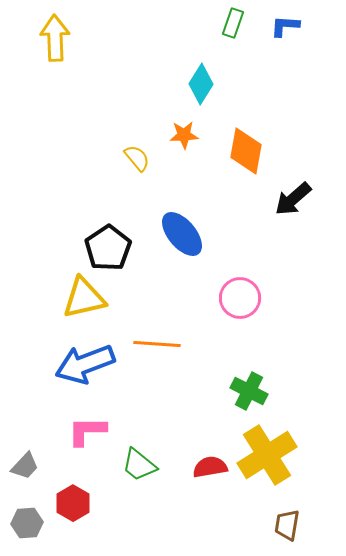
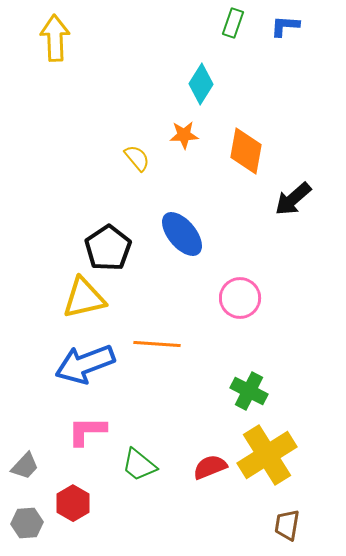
red semicircle: rotated 12 degrees counterclockwise
